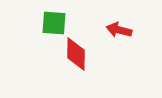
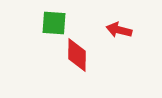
red diamond: moved 1 px right, 1 px down
